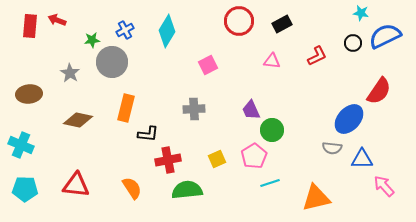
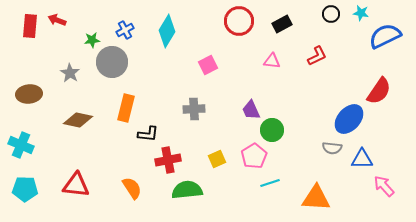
black circle: moved 22 px left, 29 px up
orange triangle: rotated 16 degrees clockwise
